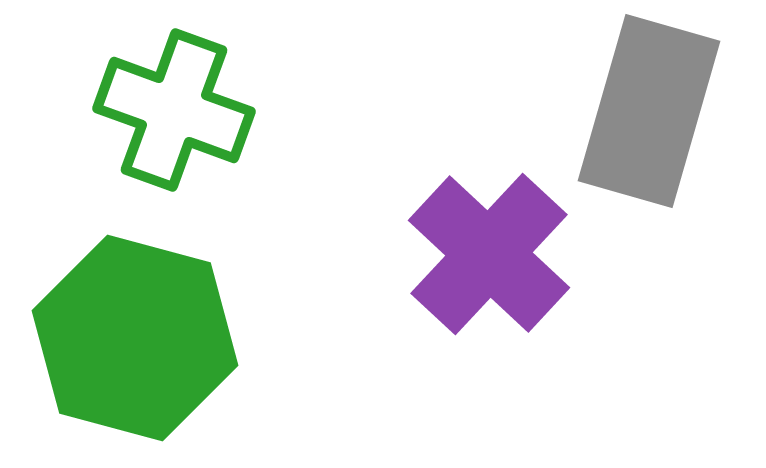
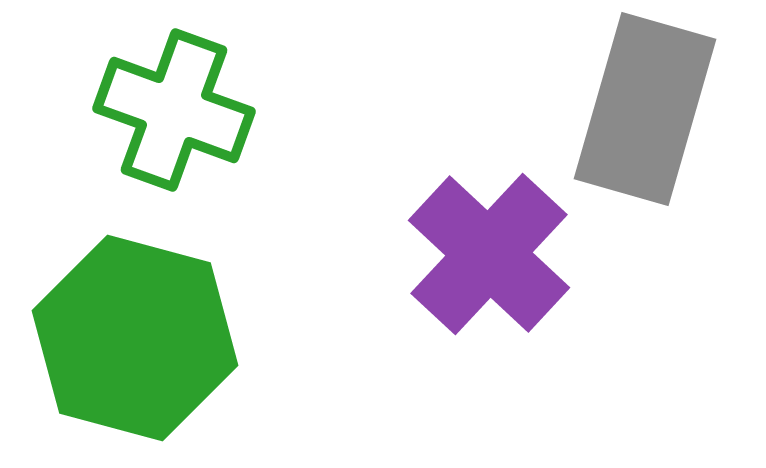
gray rectangle: moved 4 px left, 2 px up
